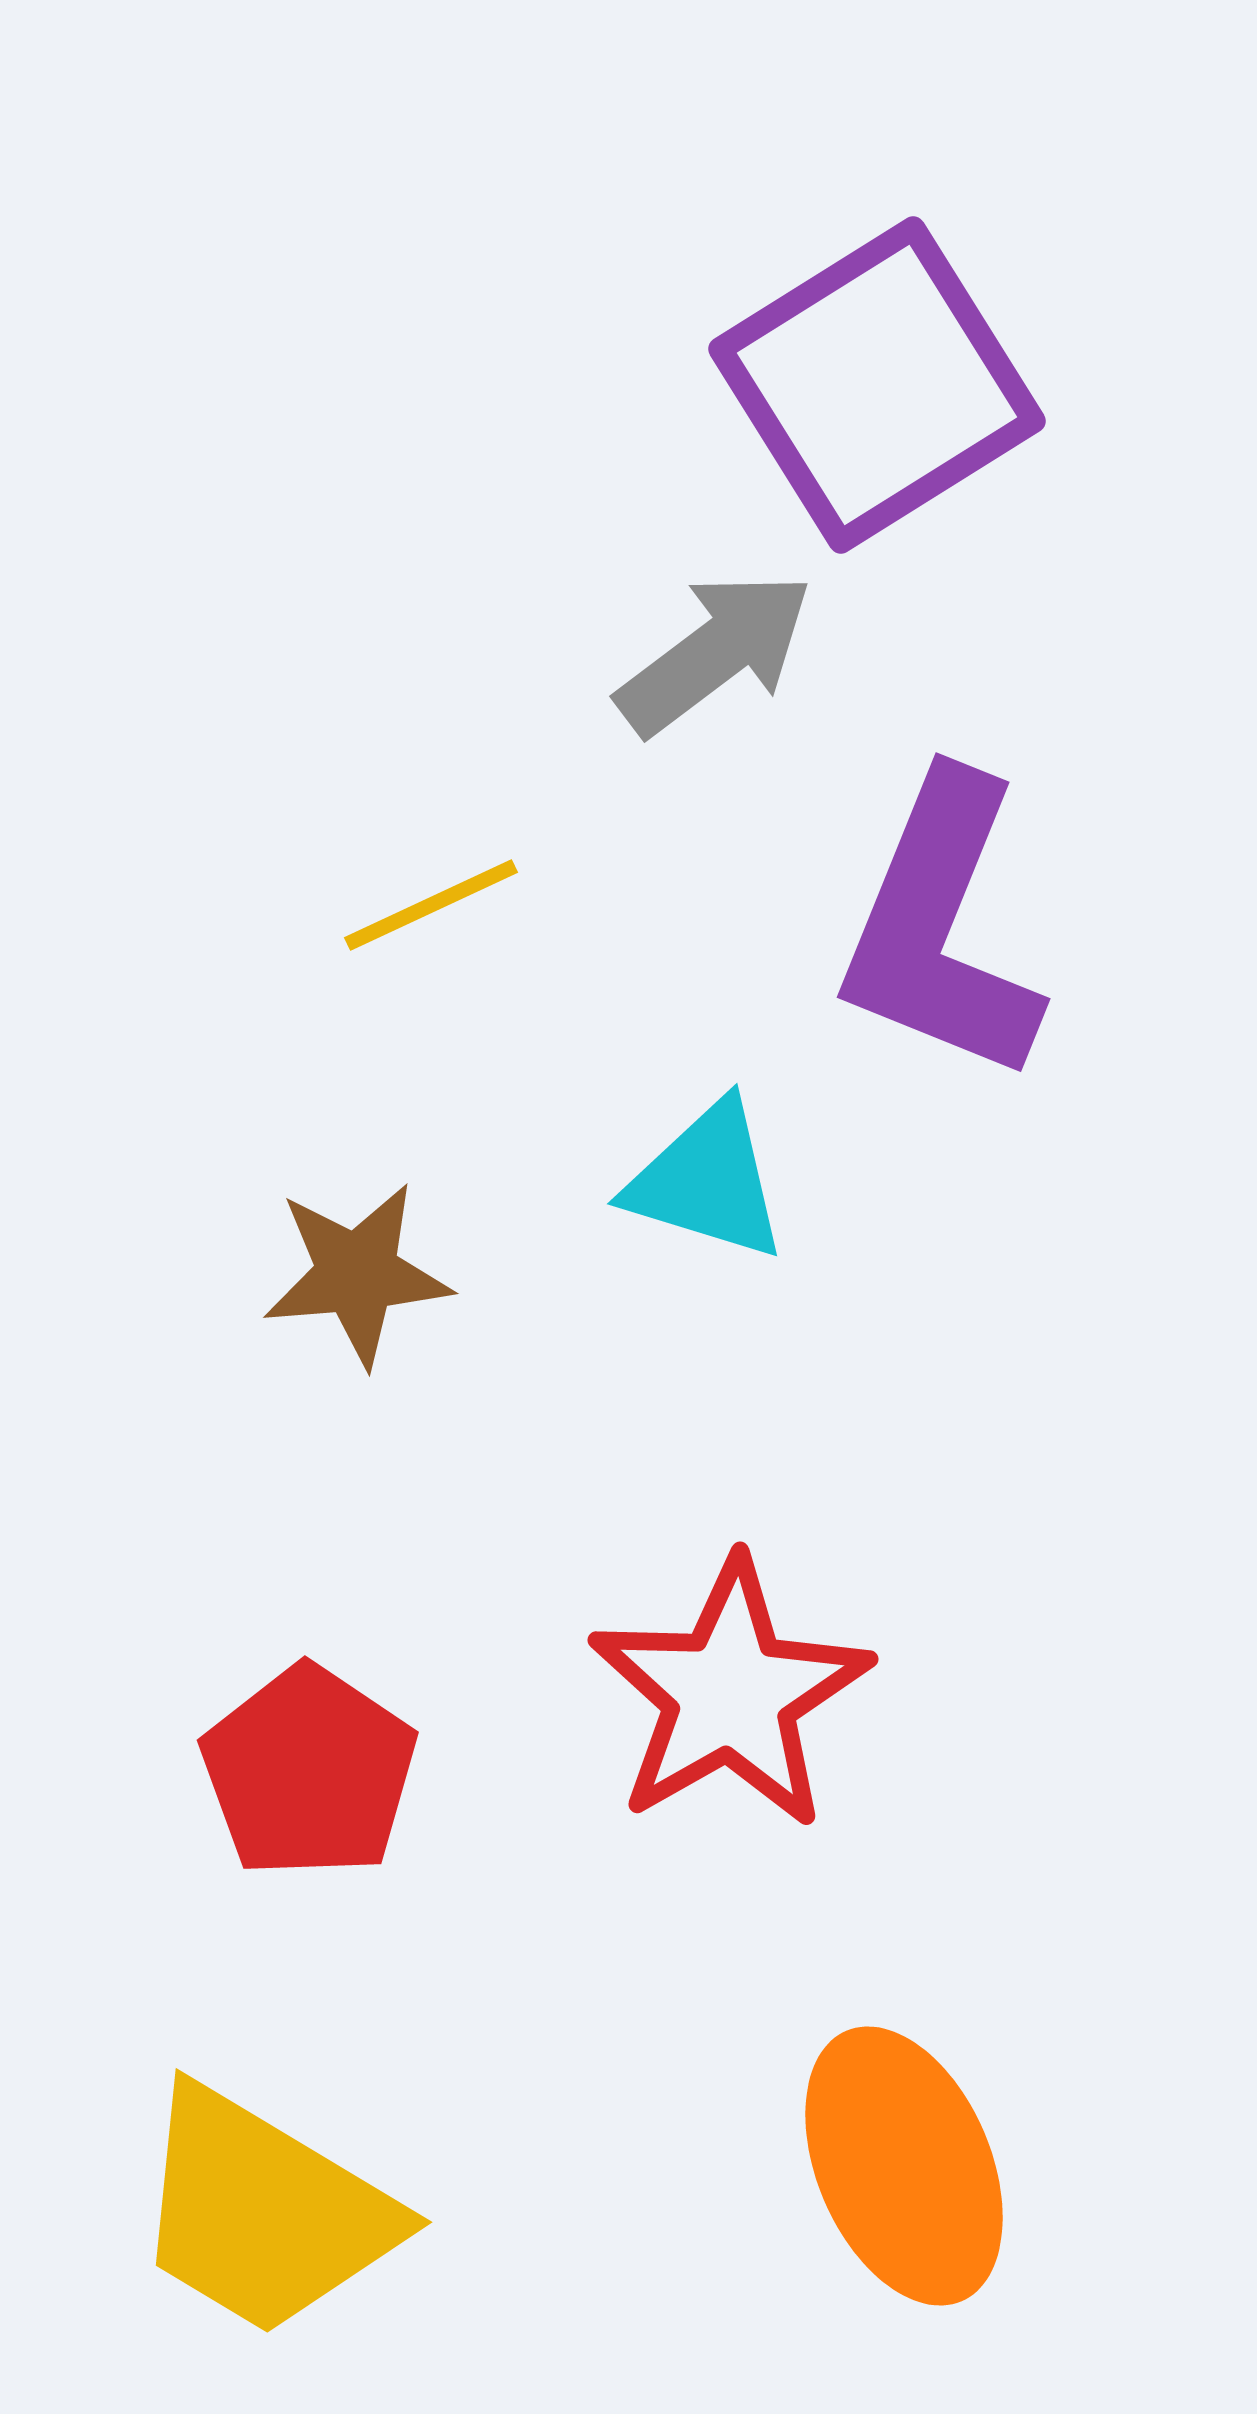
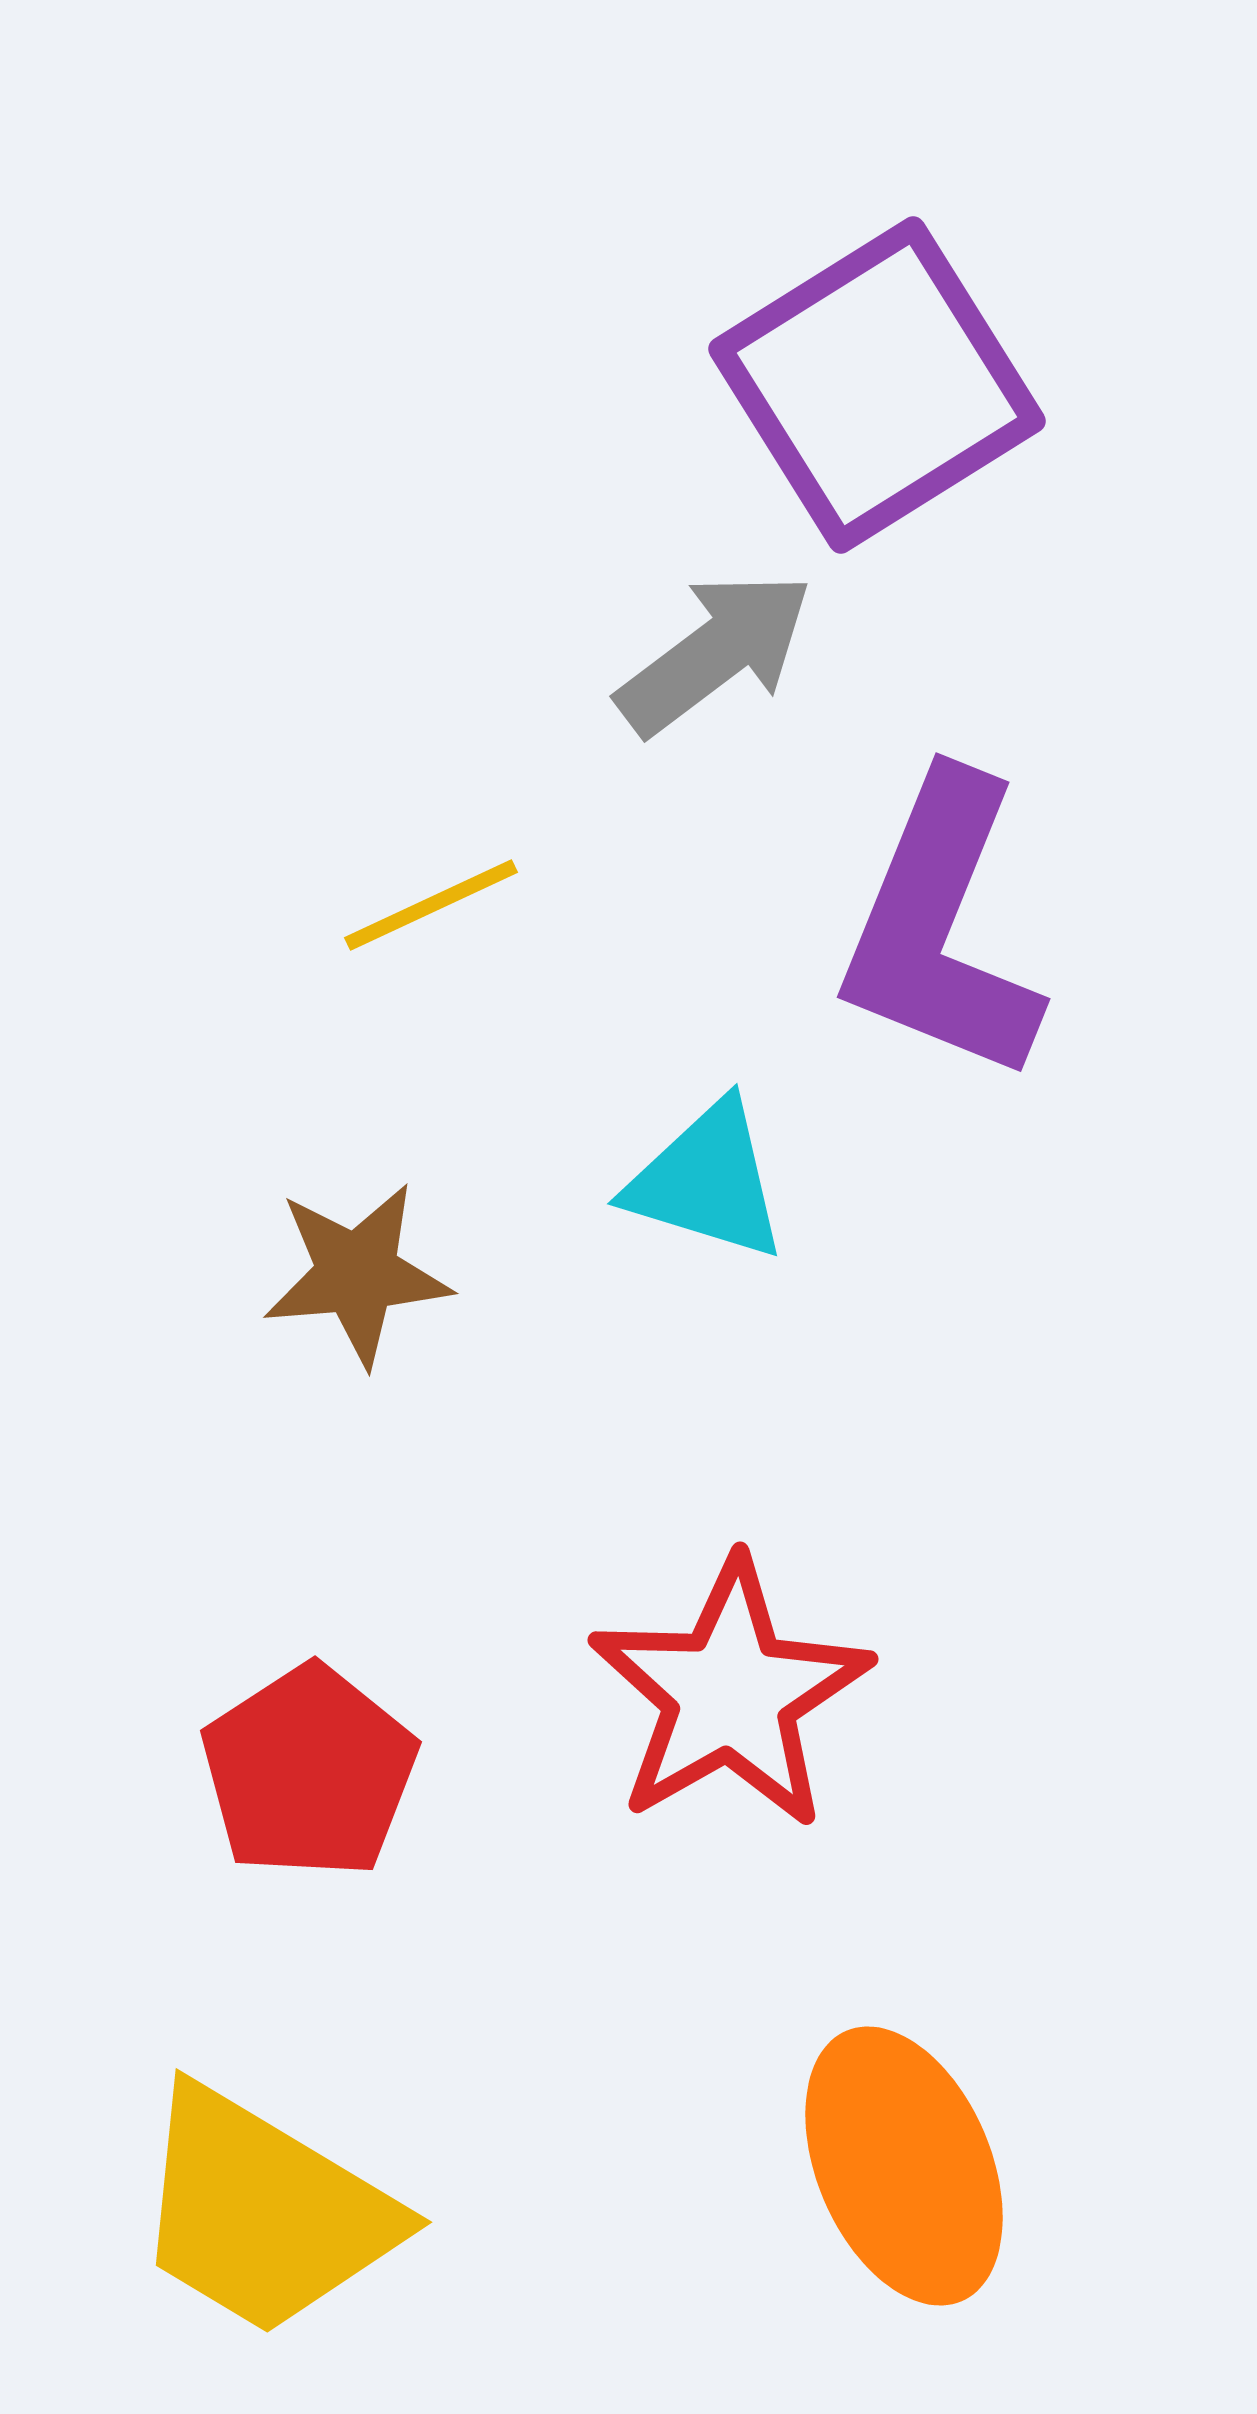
red pentagon: rotated 5 degrees clockwise
